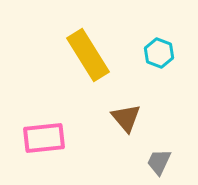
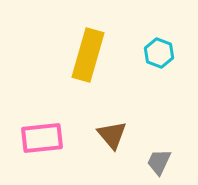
yellow rectangle: rotated 48 degrees clockwise
brown triangle: moved 14 px left, 17 px down
pink rectangle: moved 2 px left
